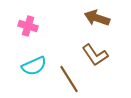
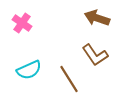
pink cross: moved 6 px left, 3 px up; rotated 18 degrees clockwise
cyan semicircle: moved 5 px left, 4 px down
